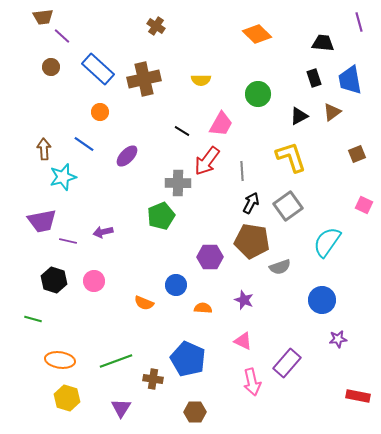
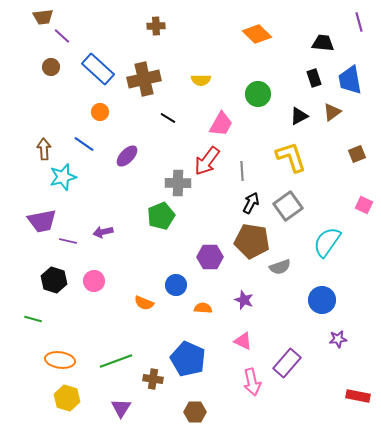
brown cross at (156, 26): rotated 36 degrees counterclockwise
black line at (182, 131): moved 14 px left, 13 px up
